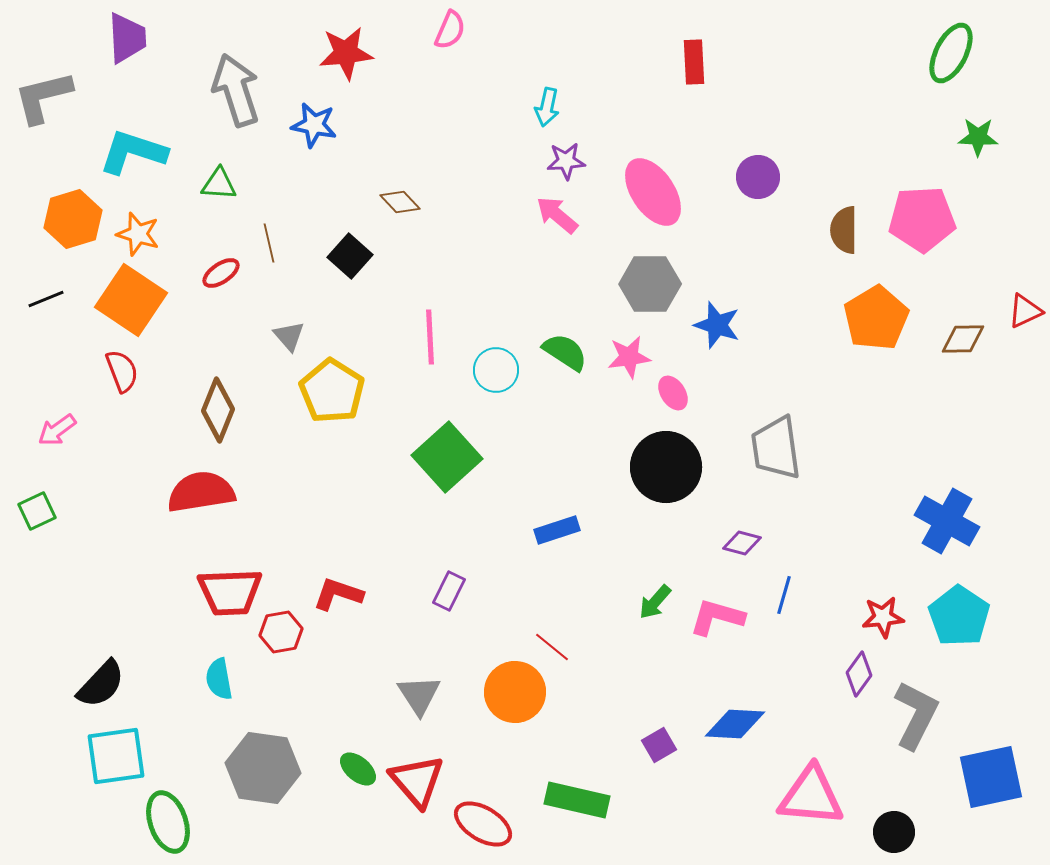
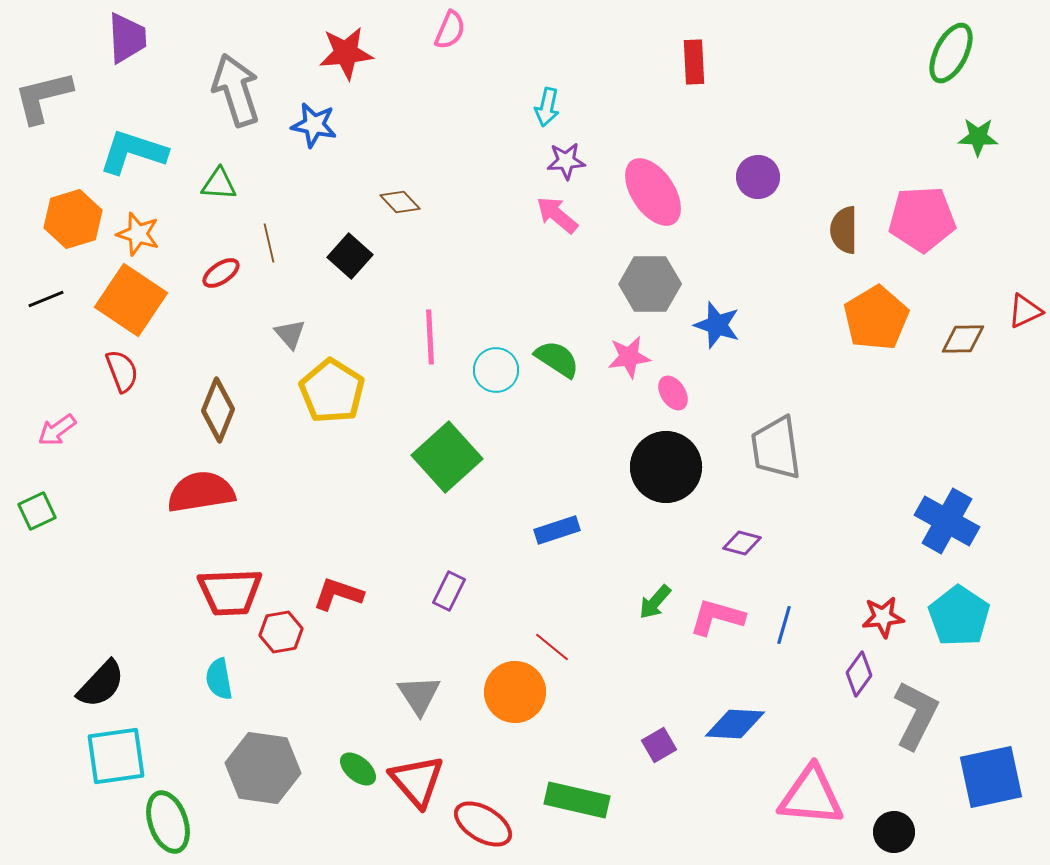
gray triangle at (289, 336): moved 1 px right, 2 px up
green semicircle at (565, 352): moved 8 px left, 7 px down
blue line at (784, 595): moved 30 px down
